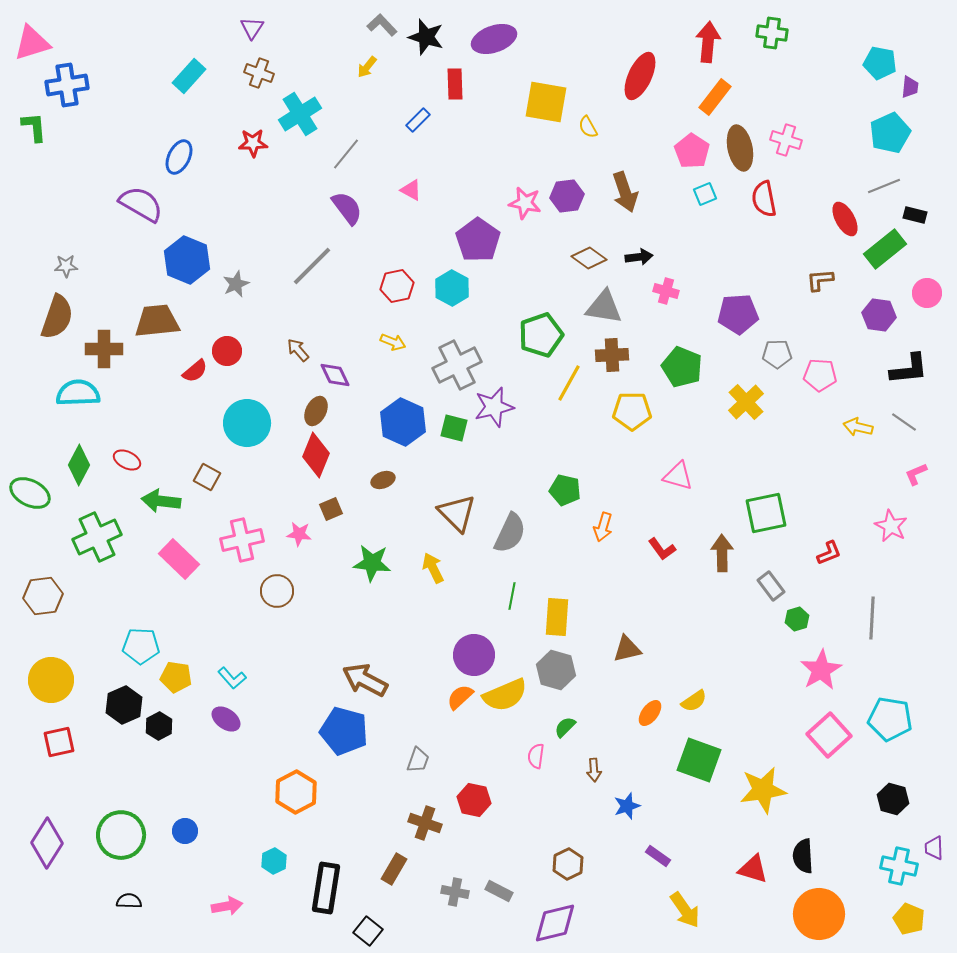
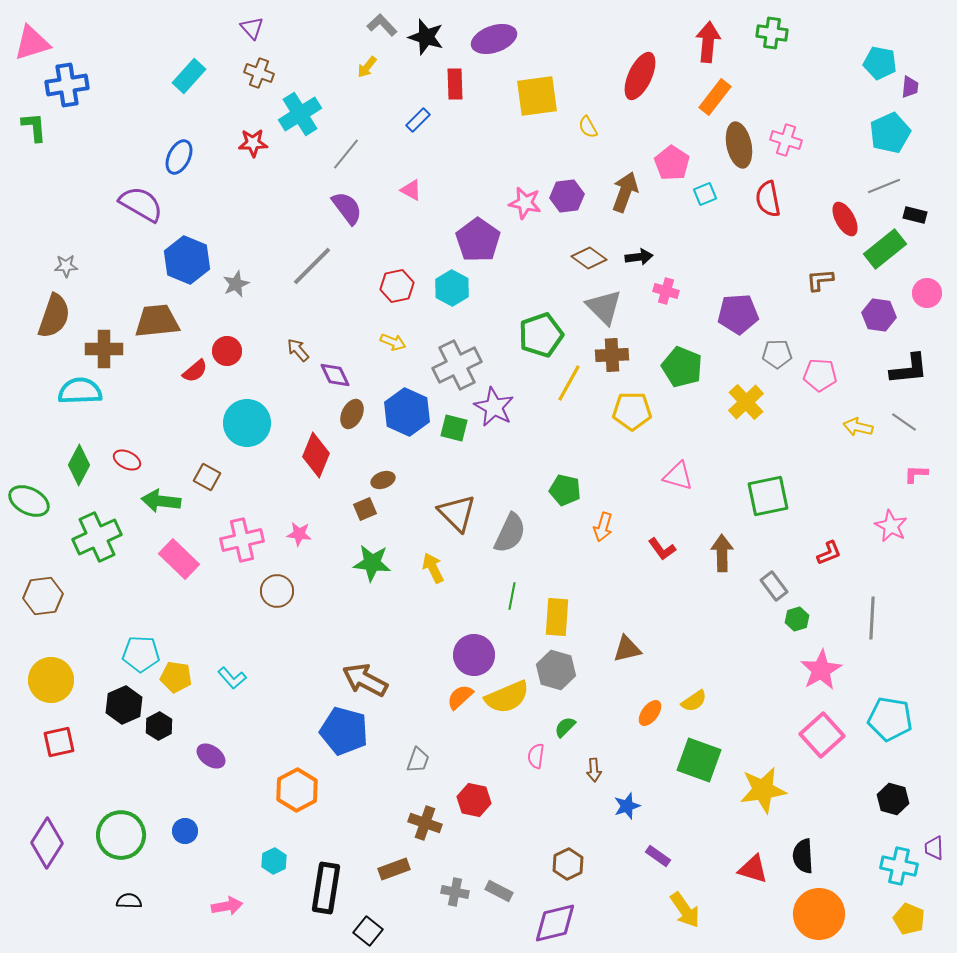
purple triangle at (252, 28): rotated 15 degrees counterclockwise
yellow square at (546, 102): moved 9 px left, 6 px up; rotated 18 degrees counterclockwise
brown ellipse at (740, 148): moved 1 px left, 3 px up
pink pentagon at (692, 151): moved 20 px left, 12 px down
brown arrow at (625, 192): rotated 141 degrees counterclockwise
red semicircle at (764, 199): moved 4 px right
gray triangle at (604, 307): rotated 36 degrees clockwise
brown semicircle at (57, 317): moved 3 px left, 1 px up
cyan semicircle at (78, 393): moved 2 px right, 2 px up
purple star at (494, 407): rotated 30 degrees counterclockwise
brown ellipse at (316, 411): moved 36 px right, 3 px down
blue hexagon at (403, 422): moved 4 px right, 10 px up
pink L-shape at (916, 474): rotated 25 degrees clockwise
green ellipse at (30, 493): moved 1 px left, 8 px down
brown square at (331, 509): moved 34 px right
green square at (766, 513): moved 2 px right, 17 px up
gray rectangle at (771, 586): moved 3 px right
cyan pentagon at (141, 646): moved 8 px down
yellow semicircle at (505, 695): moved 2 px right, 2 px down
purple ellipse at (226, 719): moved 15 px left, 37 px down
pink square at (829, 735): moved 7 px left
orange hexagon at (296, 792): moved 1 px right, 2 px up
brown rectangle at (394, 869): rotated 40 degrees clockwise
